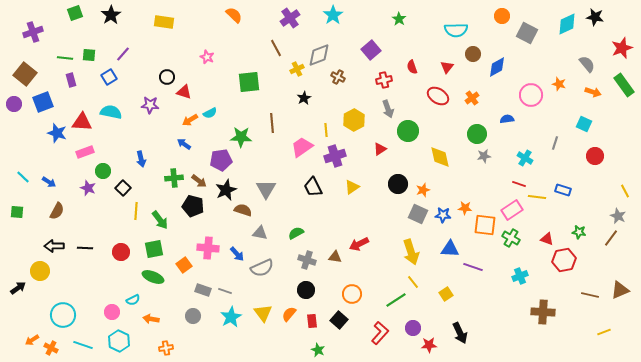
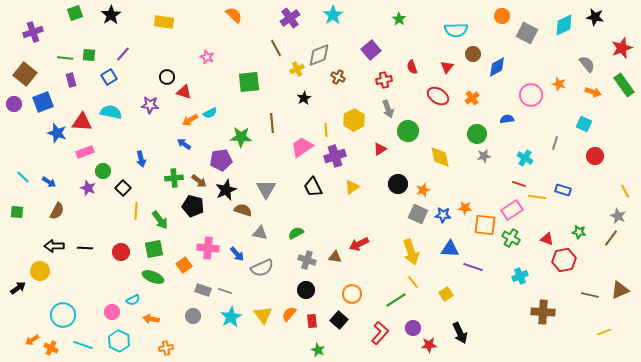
cyan diamond at (567, 24): moved 3 px left, 1 px down
yellow triangle at (263, 313): moved 2 px down
